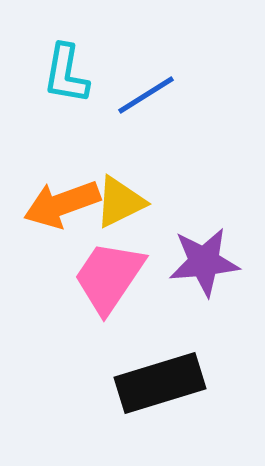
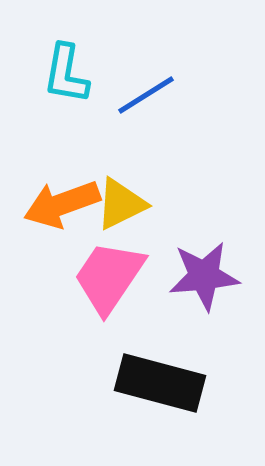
yellow triangle: moved 1 px right, 2 px down
purple star: moved 14 px down
black rectangle: rotated 32 degrees clockwise
